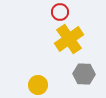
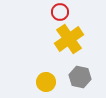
gray hexagon: moved 4 px left, 3 px down; rotated 10 degrees clockwise
yellow circle: moved 8 px right, 3 px up
